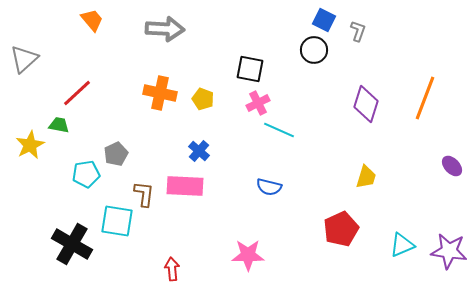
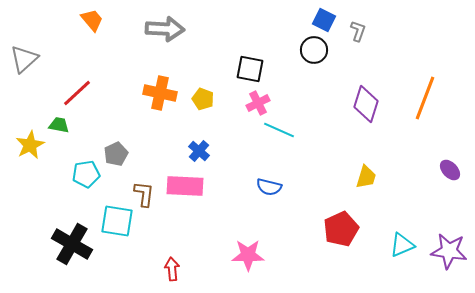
purple ellipse: moved 2 px left, 4 px down
